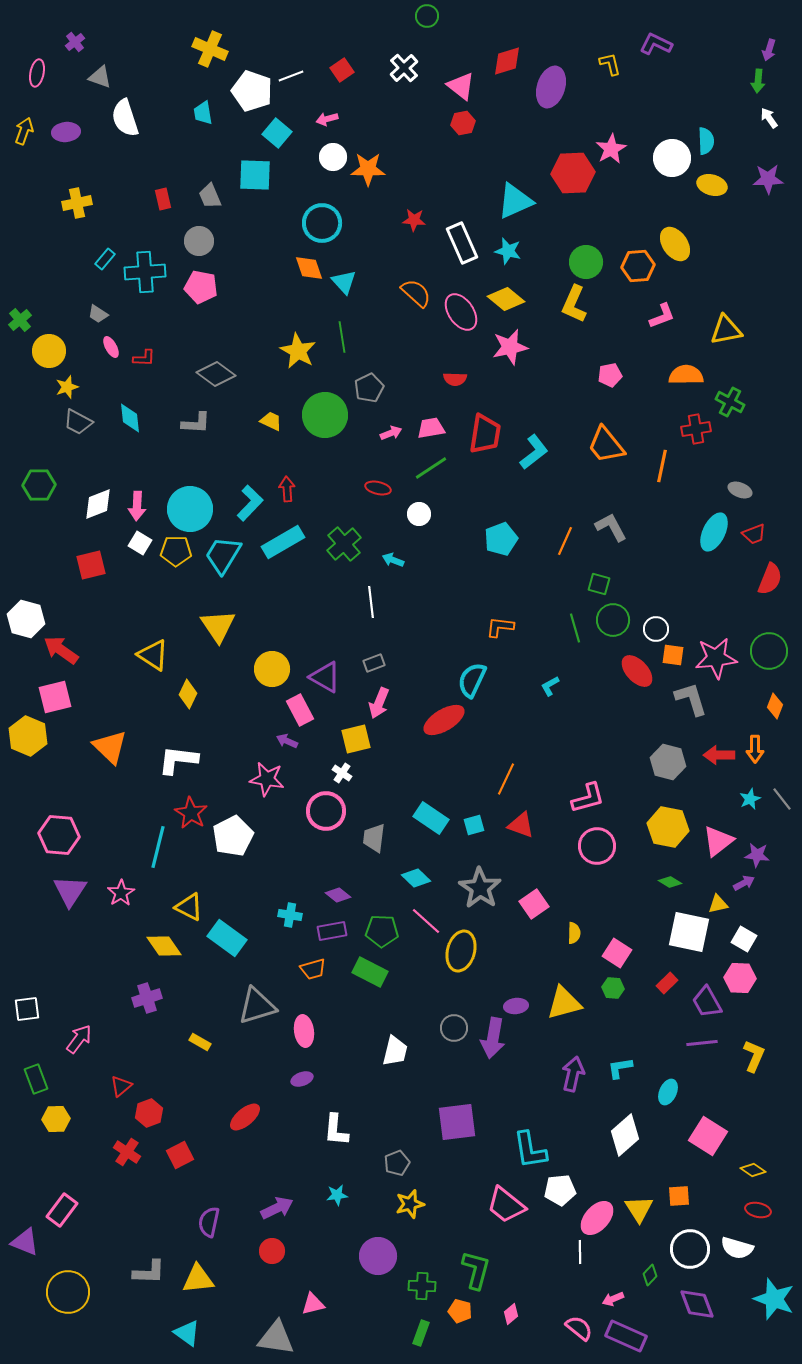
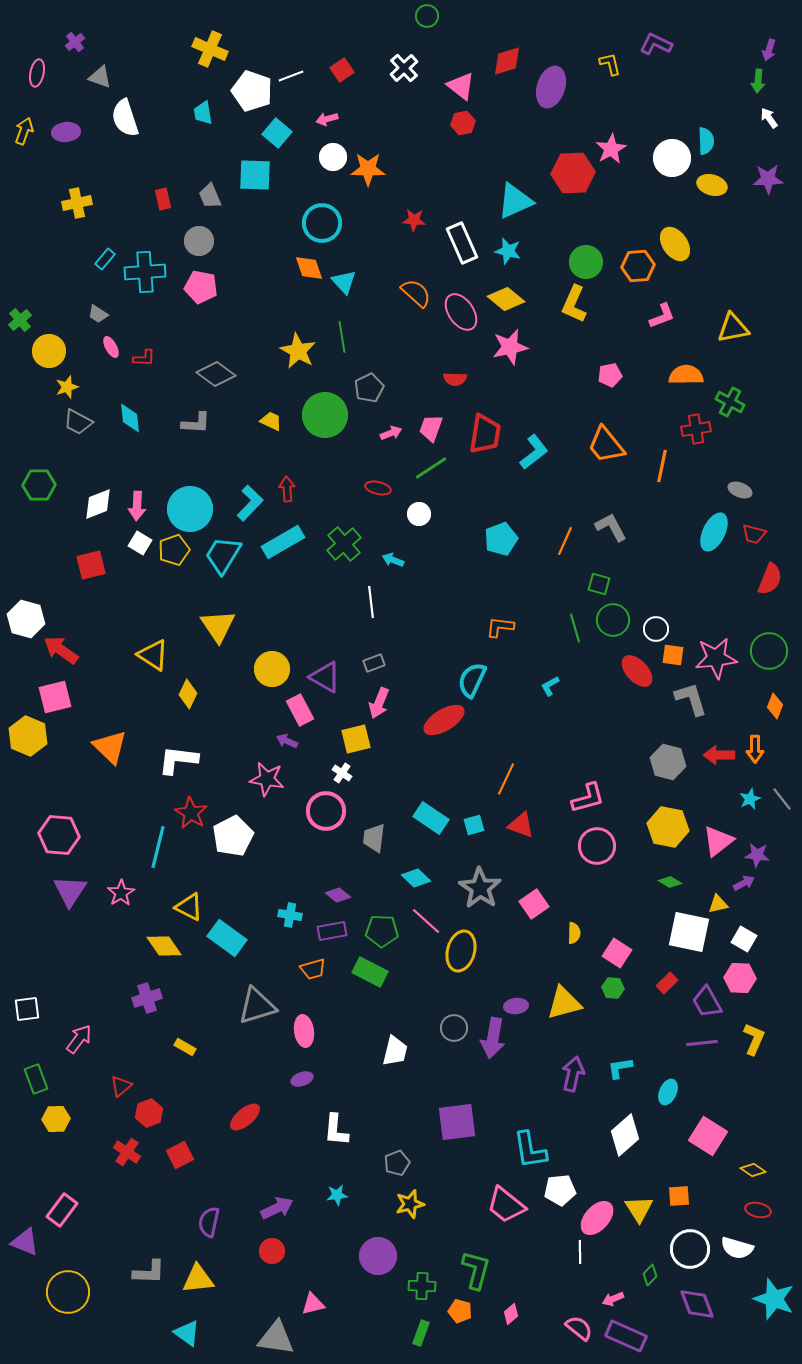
yellow triangle at (726, 330): moved 7 px right, 2 px up
pink trapezoid at (431, 428): rotated 60 degrees counterclockwise
red trapezoid at (754, 534): rotated 35 degrees clockwise
yellow pentagon at (176, 551): moved 2 px left, 1 px up; rotated 20 degrees counterclockwise
yellow rectangle at (200, 1042): moved 15 px left, 5 px down
yellow L-shape at (754, 1056): moved 17 px up
